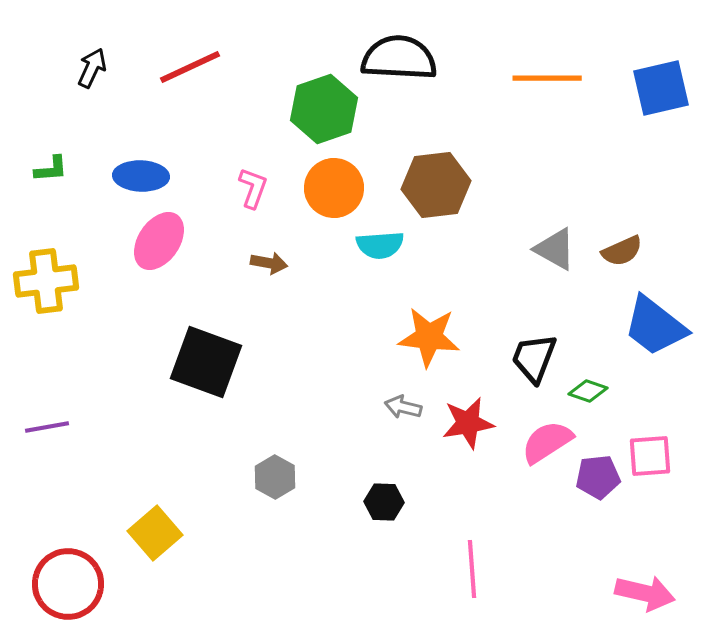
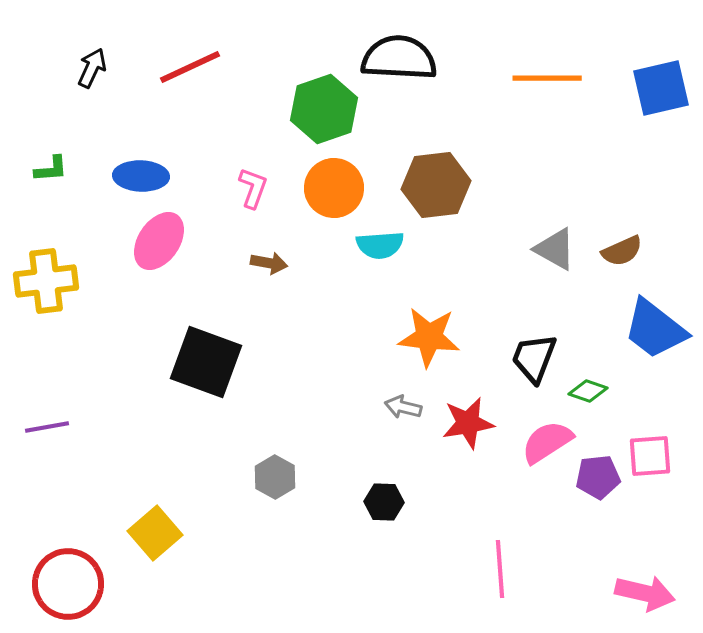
blue trapezoid: moved 3 px down
pink line: moved 28 px right
